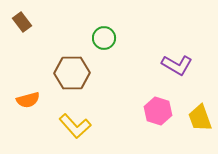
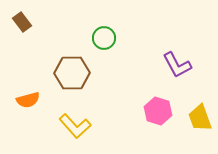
purple L-shape: rotated 32 degrees clockwise
